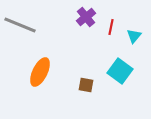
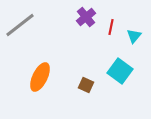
gray line: rotated 60 degrees counterclockwise
orange ellipse: moved 5 px down
brown square: rotated 14 degrees clockwise
